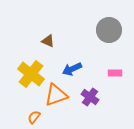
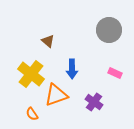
brown triangle: rotated 16 degrees clockwise
blue arrow: rotated 66 degrees counterclockwise
pink rectangle: rotated 24 degrees clockwise
purple cross: moved 4 px right, 5 px down
orange semicircle: moved 2 px left, 3 px up; rotated 72 degrees counterclockwise
